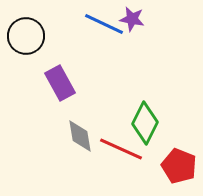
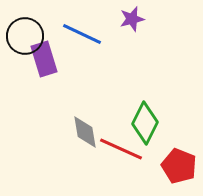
purple star: rotated 25 degrees counterclockwise
blue line: moved 22 px left, 10 px down
black circle: moved 1 px left
purple rectangle: moved 16 px left, 24 px up; rotated 12 degrees clockwise
gray diamond: moved 5 px right, 4 px up
